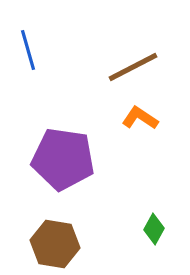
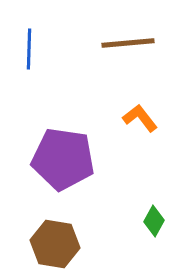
blue line: moved 1 px right, 1 px up; rotated 18 degrees clockwise
brown line: moved 5 px left, 24 px up; rotated 22 degrees clockwise
orange L-shape: rotated 18 degrees clockwise
green diamond: moved 8 px up
